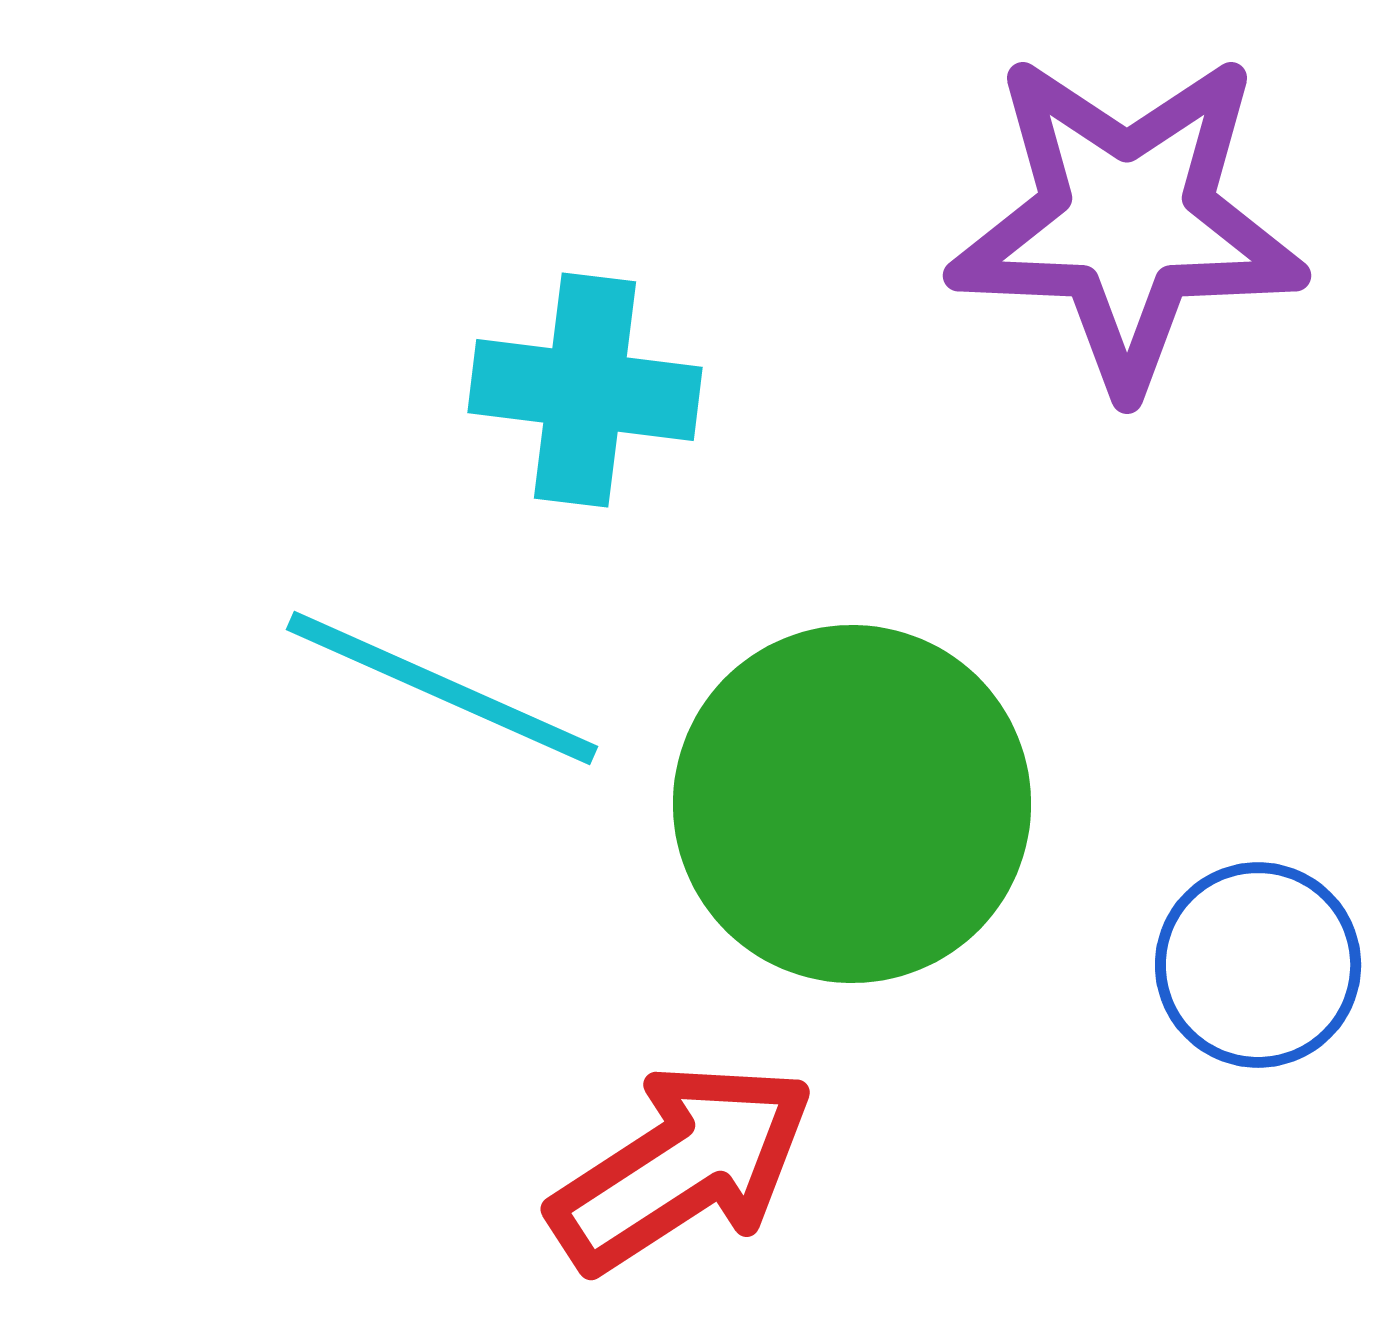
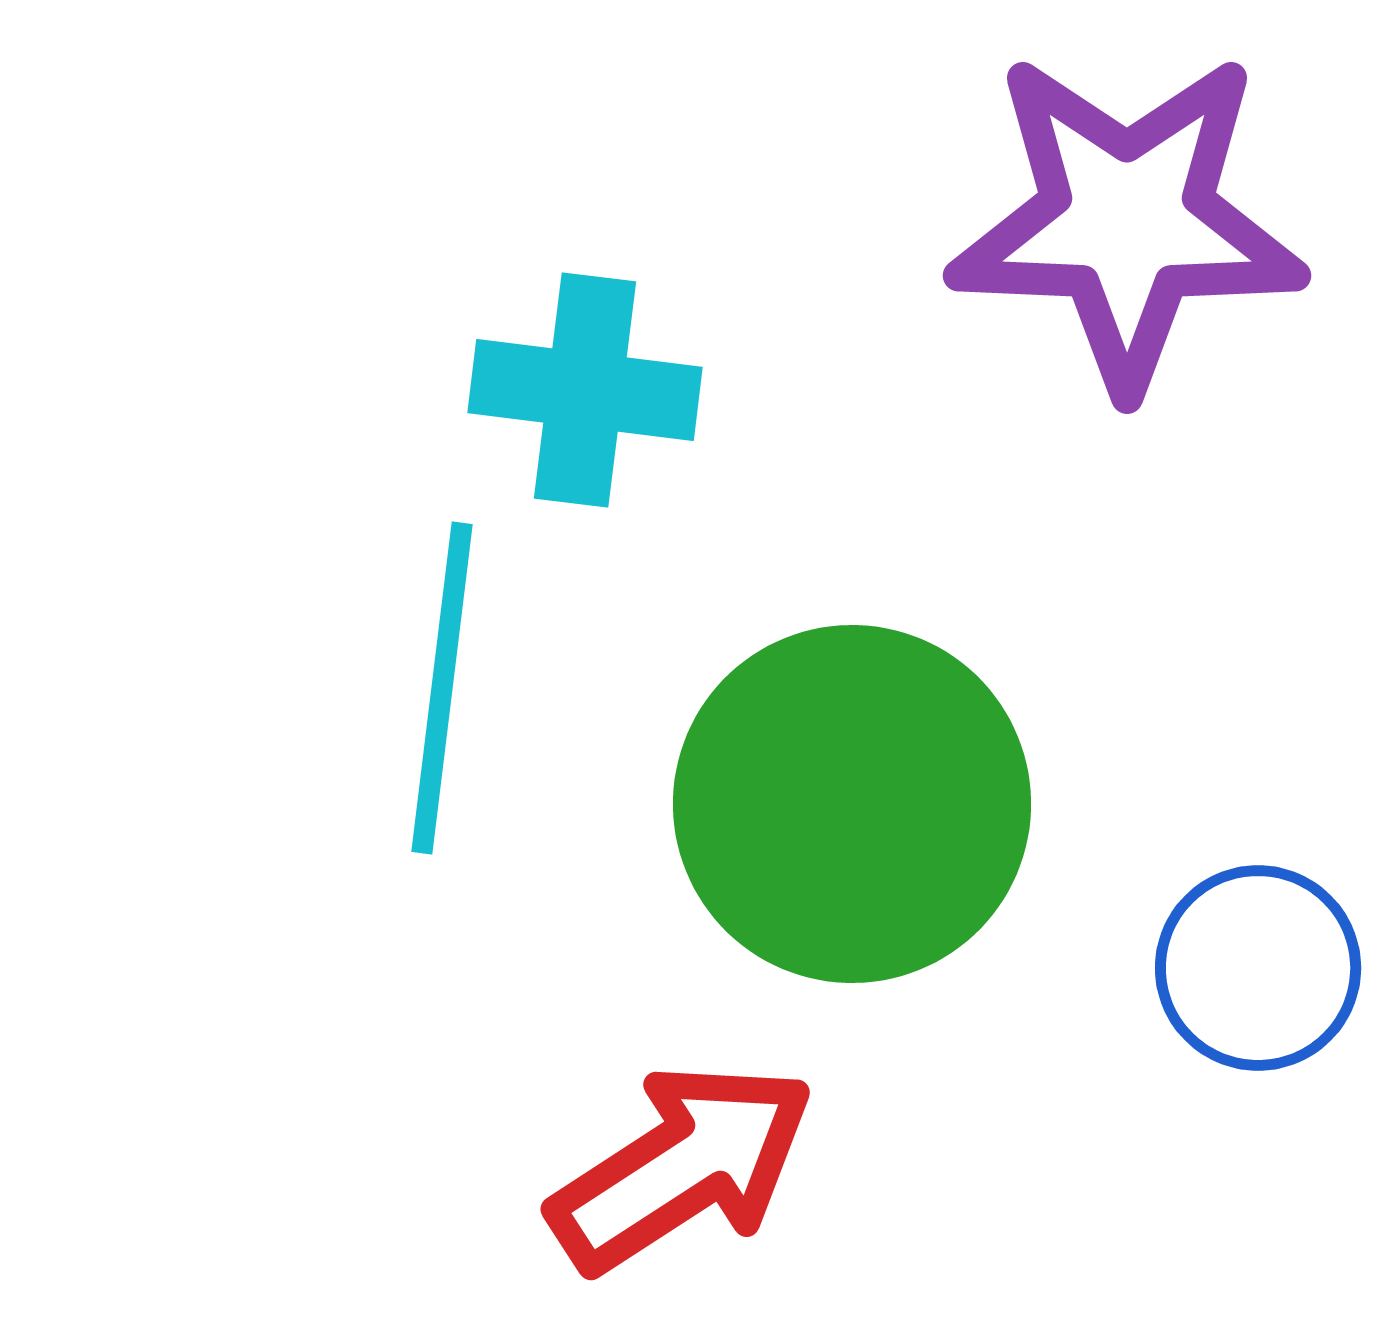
cyan line: rotated 73 degrees clockwise
blue circle: moved 3 px down
